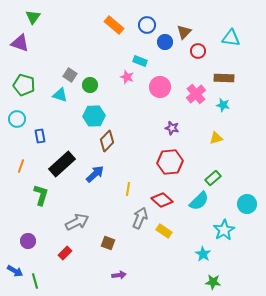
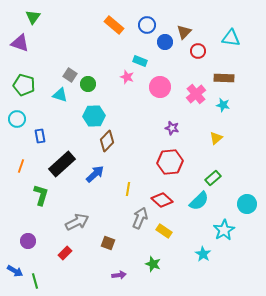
green circle at (90, 85): moved 2 px left, 1 px up
yellow triangle at (216, 138): rotated 24 degrees counterclockwise
green star at (213, 282): moved 60 px left, 18 px up; rotated 14 degrees clockwise
